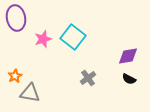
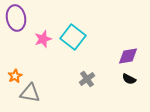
gray cross: moved 1 px left, 1 px down
